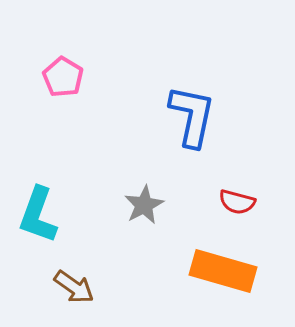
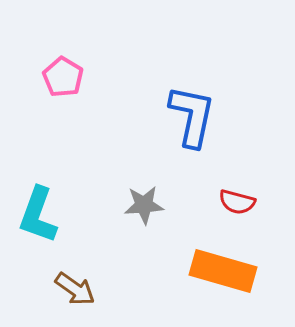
gray star: rotated 24 degrees clockwise
brown arrow: moved 1 px right, 2 px down
